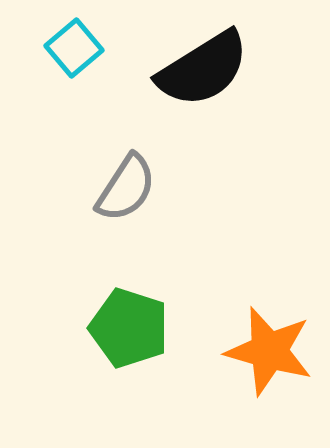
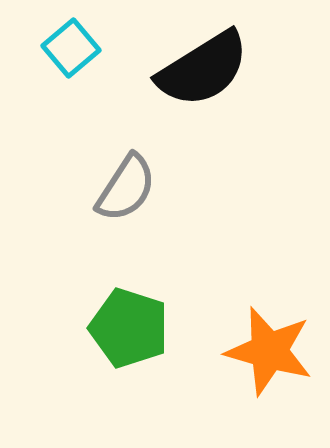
cyan square: moved 3 px left
